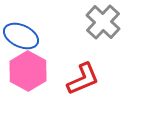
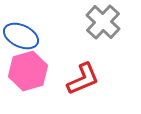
pink hexagon: rotated 15 degrees clockwise
